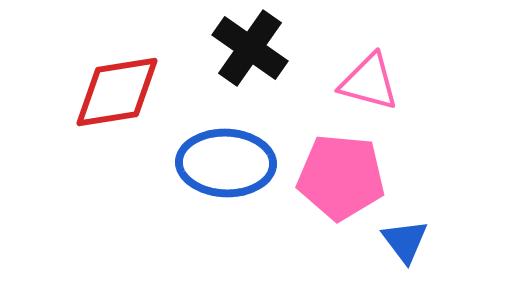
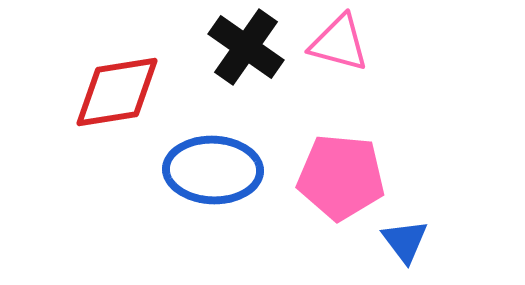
black cross: moved 4 px left, 1 px up
pink triangle: moved 30 px left, 39 px up
blue ellipse: moved 13 px left, 7 px down
